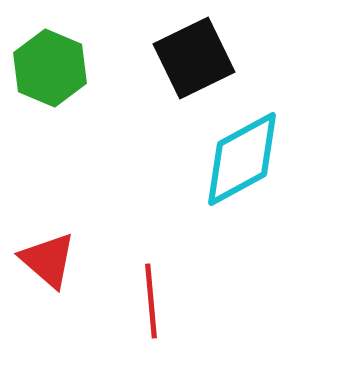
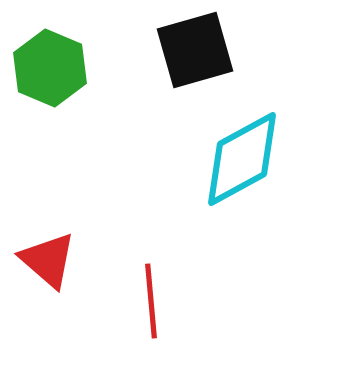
black square: moved 1 px right, 8 px up; rotated 10 degrees clockwise
